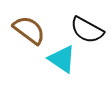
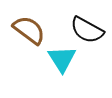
cyan triangle: rotated 24 degrees clockwise
